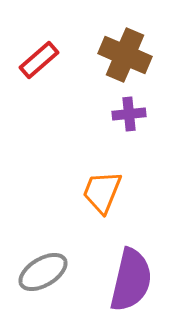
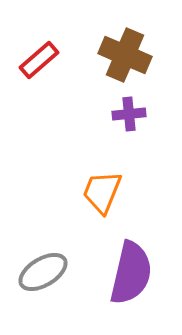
purple semicircle: moved 7 px up
